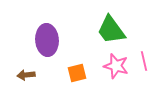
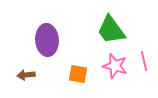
pink star: moved 1 px left
orange square: moved 1 px right, 1 px down; rotated 24 degrees clockwise
